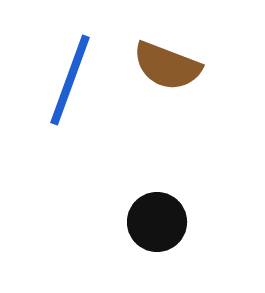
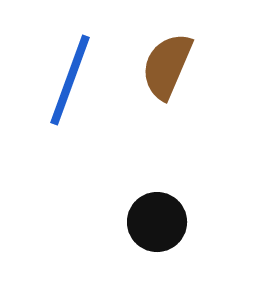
brown semicircle: rotated 92 degrees clockwise
